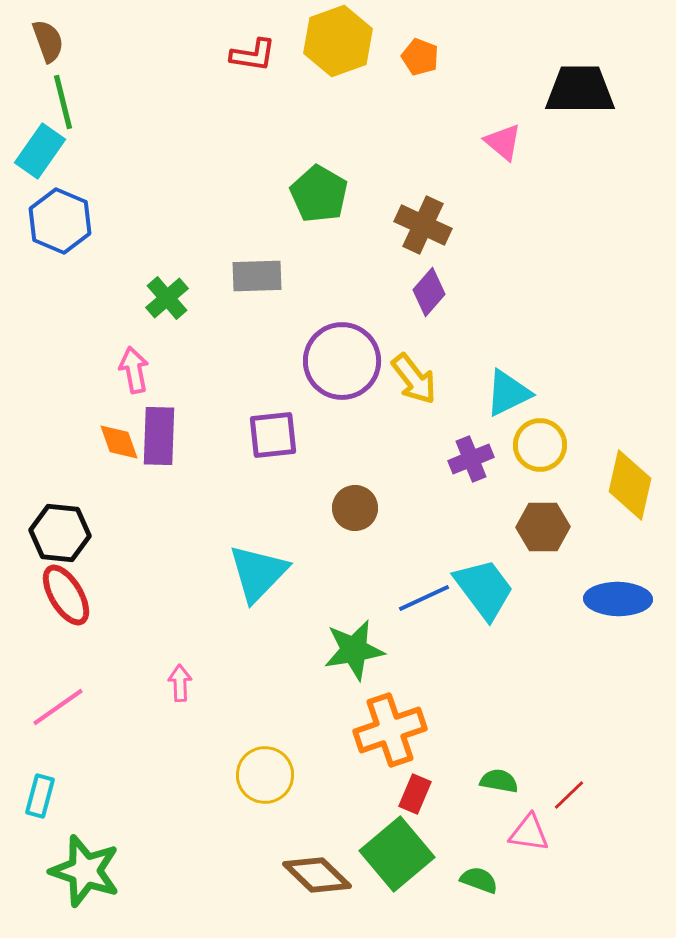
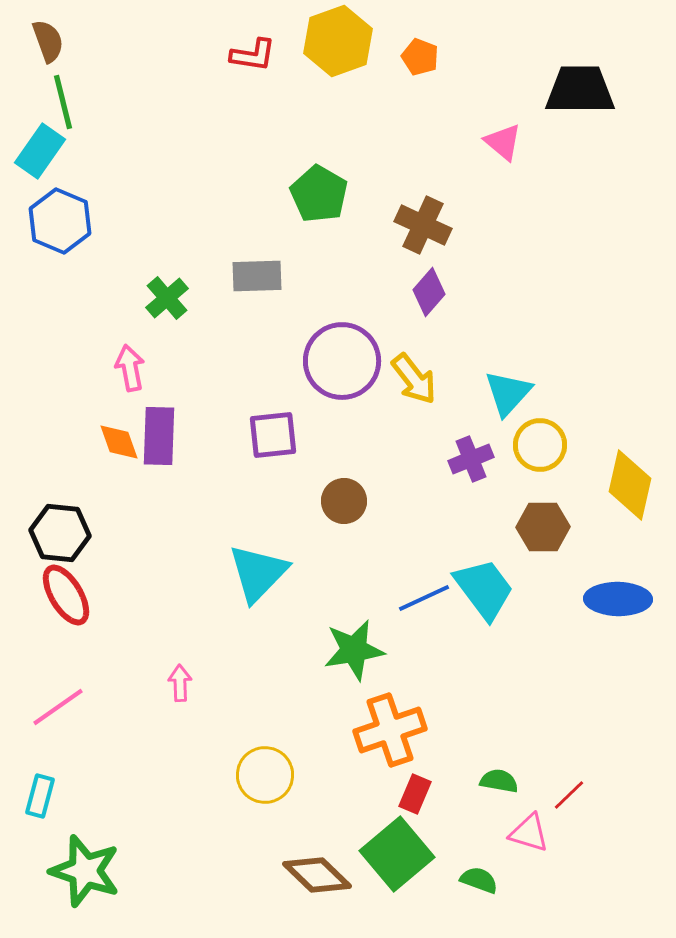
pink arrow at (134, 370): moved 4 px left, 2 px up
cyan triangle at (508, 393): rotated 22 degrees counterclockwise
brown circle at (355, 508): moved 11 px left, 7 px up
pink triangle at (529, 833): rotated 9 degrees clockwise
